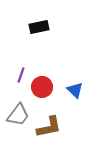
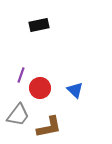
black rectangle: moved 2 px up
red circle: moved 2 px left, 1 px down
